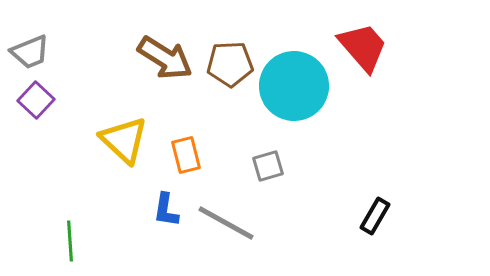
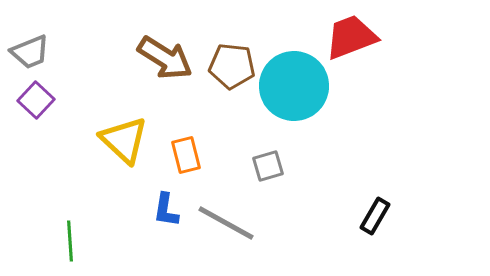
red trapezoid: moved 12 px left, 10 px up; rotated 70 degrees counterclockwise
brown pentagon: moved 2 px right, 2 px down; rotated 9 degrees clockwise
